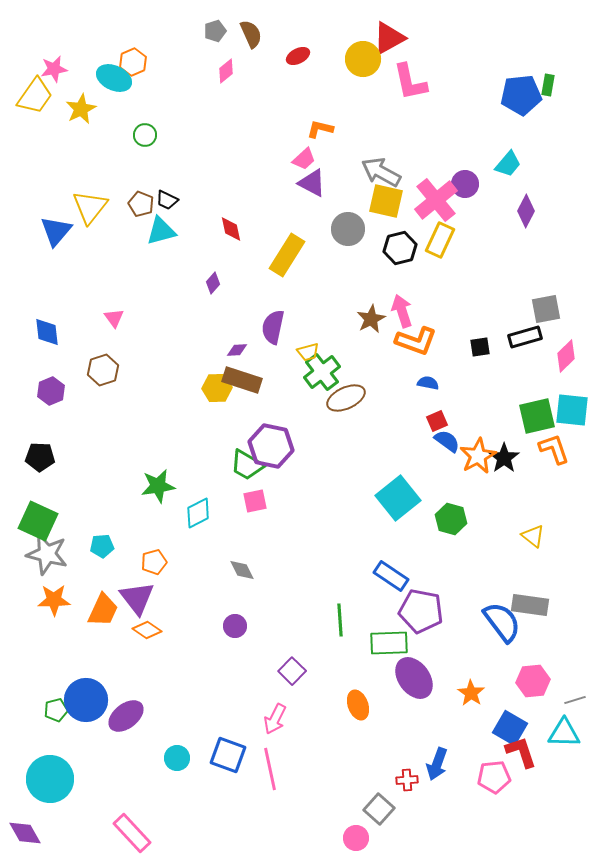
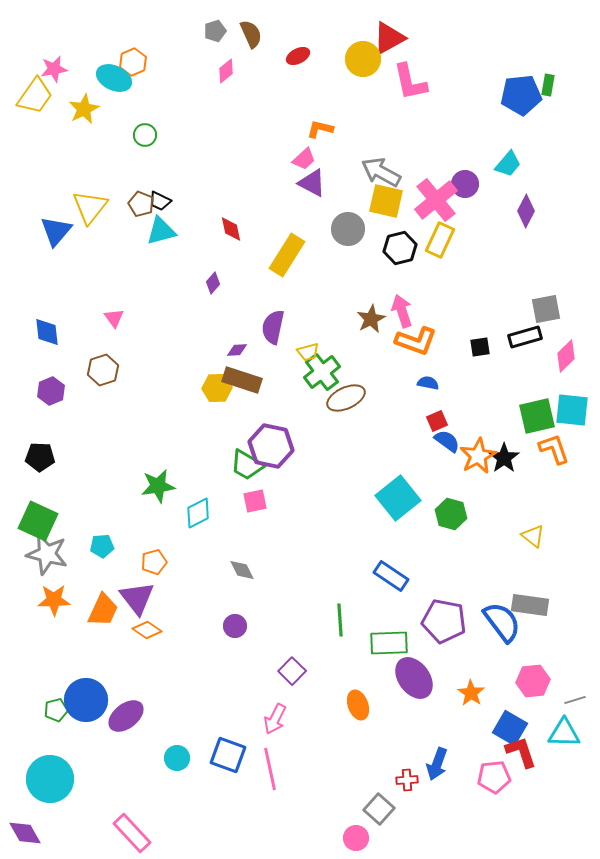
yellow star at (81, 109): moved 3 px right
black trapezoid at (167, 200): moved 7 px left, 1 px down
green hexagon at (451, 519): moved 5 px up
purple pentagon at (421, 611): moved 23 px right, 10 px down
